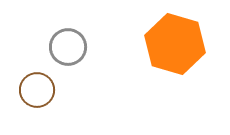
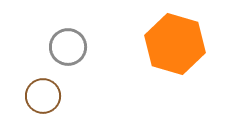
brown circle: moved 6 px right, 6 px down
